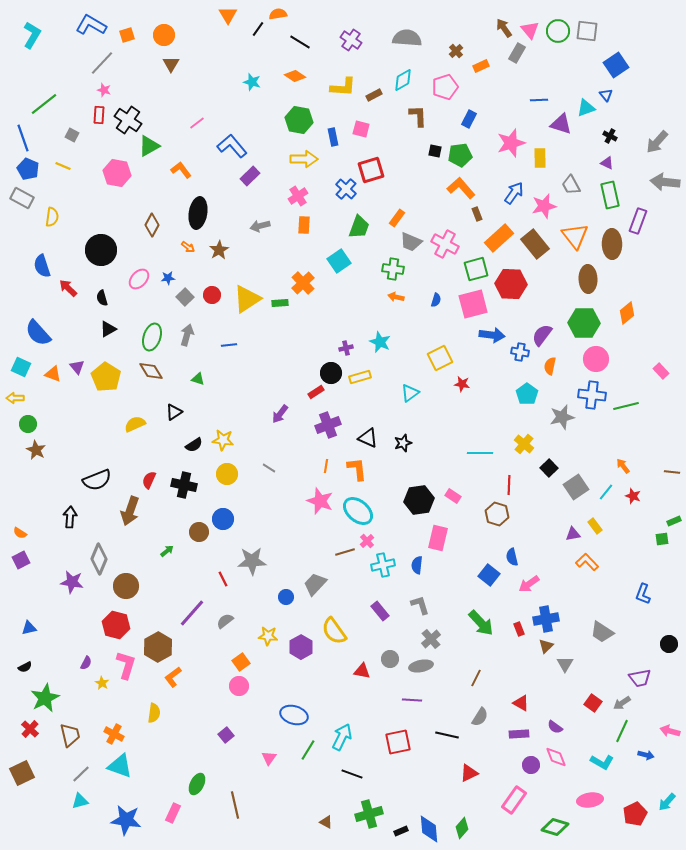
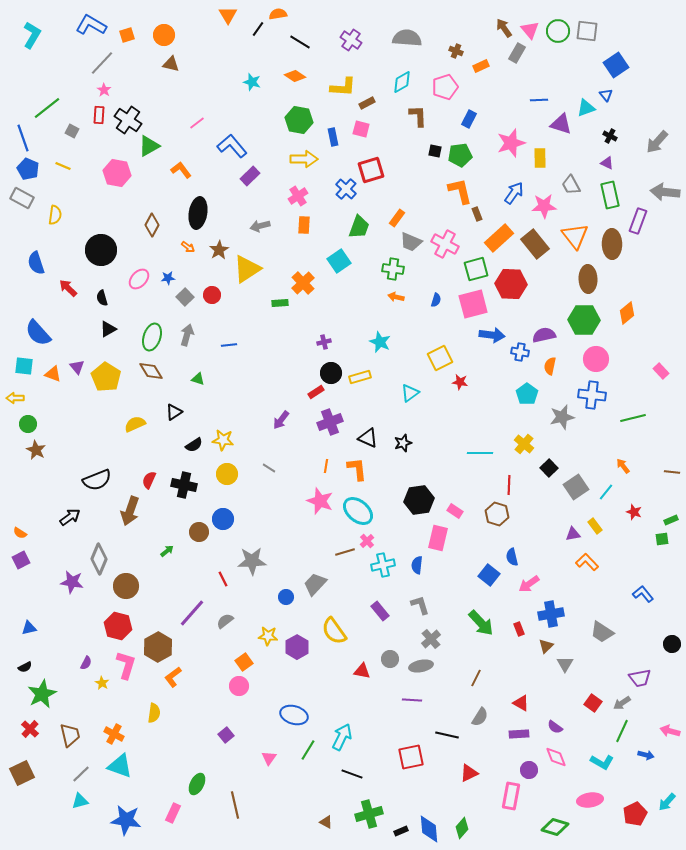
brown cross at (456, 51): rotated 24 degrees counterclockwise
brown triangle at (171, 64): rotated 48 degrees counterclockwise
cyan diamond at (403, 80): moved 1 px left, 2 px down
pink star at (104, 90): rotated 16 degrees clockwise
brown rectangle at (374, 95): moved 7 px left, 8 px down
green line at (44, 104): moved 3 px right, 4 px down
gray square at (72, 135): moved 4 px up
gray arrow at (665, 182): moved 10 px down
orange L-shape at (461, 188): moved 1 px left, 3 px down; rotated 28 degrees clockwise
pink star at (544, 206): rotated 10 degrees clockwise
yellow semicircle at (52, 217): moved 3 px right, 2 px up
blue semicircle at (42, 266): moved 6 px left, 3 px up
yellow triangle at (247, 299): moved 30 px up
green hexagon at (584, 323): moved 3 px up
purple semicircle at (542, 335): moved 2 px right; rotated 40 degrees clockwise
purple cross at (346, 348): moved 22 px left, 6 px up
cyan square at (21, 367): moved 3 px right, 1 px up; rotated 18 degrees counterclockwise
red star at (462, 384): moved 2 px left, 2 px up
green line at (626, 406): moved 7 px right, 12 px down
purple arrow at (280, 414): moved 1 px right, 6 px down
purple cross at (328, 425): moved 2 px right, 3 px up
pink rectangle at (453, 496): moved 2 px right, 15 px down
red star at (633, 496): moved 1 px right, 16 px down
black arrow at (70, 517): rotated 50 degrees clockwise
green rectangle at (674, 521): moved 3 px left, 1 px up
blue L-shape at (643, 594): rotated 120 degrees clockwise
blue cross at (546, 619): moved 5 px right, 5 px up
red hexagon at (116, 625): moved 2 px right, 1 px down
black circle at (669, 644): moved 3 px right
purple hexagon at (301, 647): moved 4 px left
orange square at (241, 662): moved 3 px right
green star at (45, 698): moved 3 px left, 4 px up
red square at (398, 742): moved 13 px right, 15 px down
purple circle at (531, 765): moved 2 px left, 5 px down
pink rectangle at (514, 800): moved 3 px left, 4 px up; rotated 24 degrees counterclockwise
